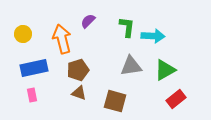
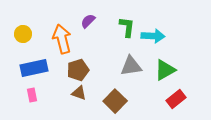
brown square: rotated 30 degrees clockwise
